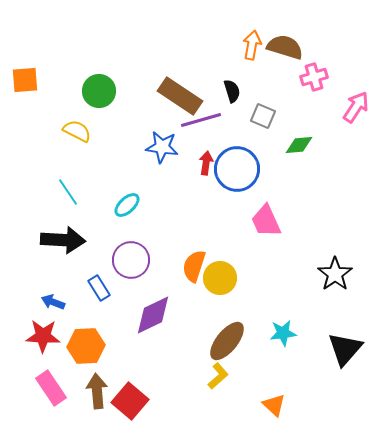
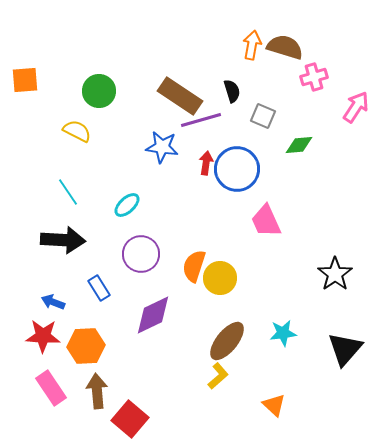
purple circle: moved 10 px right, 6 px up
red square: moved 18 px down
